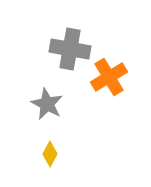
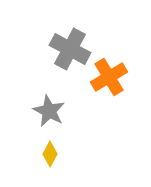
gray cross: rotated 18 degrees clockwise
gray star: moved 2 px right, 7 px down
